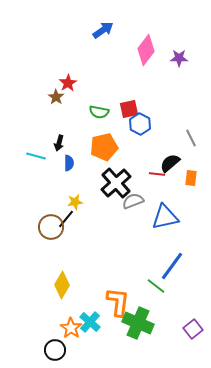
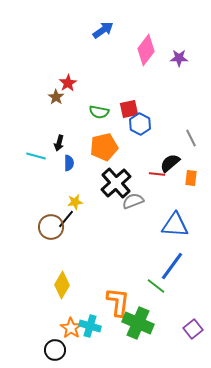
blue triangle: moved 10 px right, 8 px down; rotated 16 degrees clockwise
cyan cross: moved 4 px down; rotated 25 degrees counterclockwise
